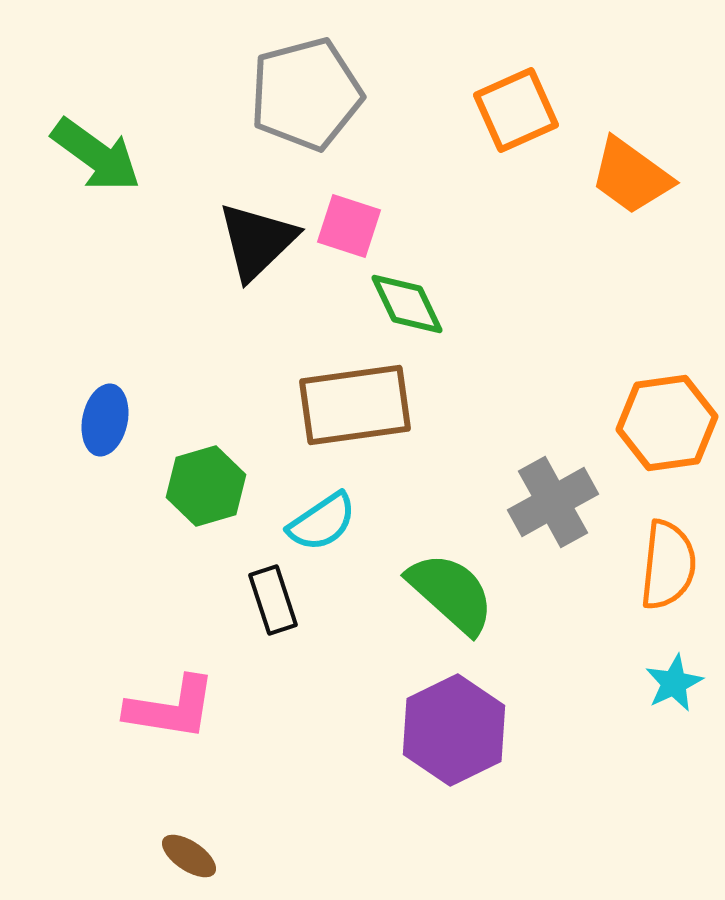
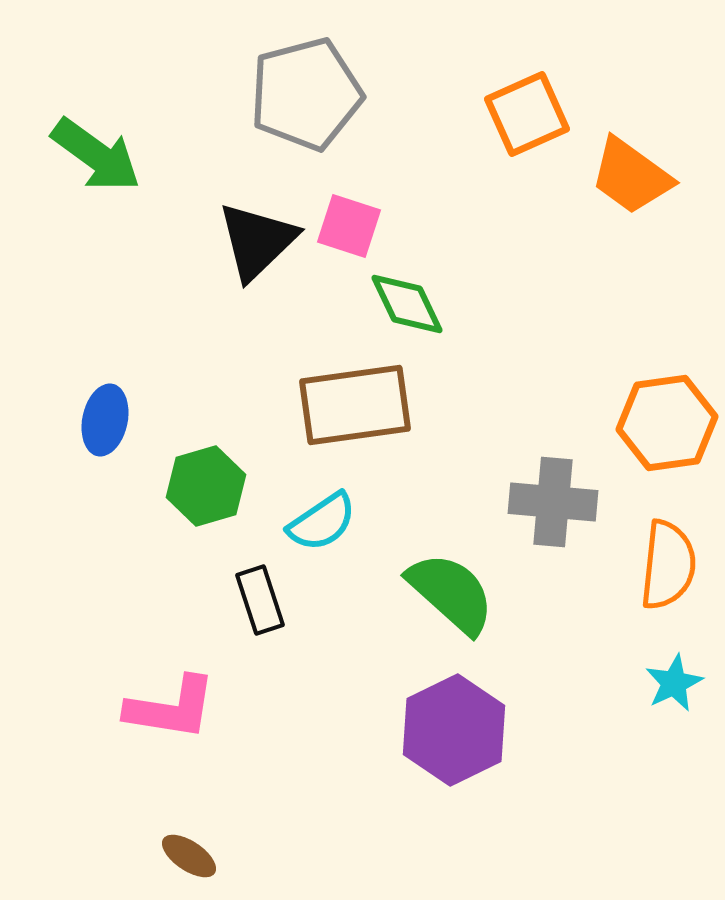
orange square: moved 11 px right, 4 px down
gray cross: rotated 34 degrees clockwise
black rectangle: moved 13 px left
